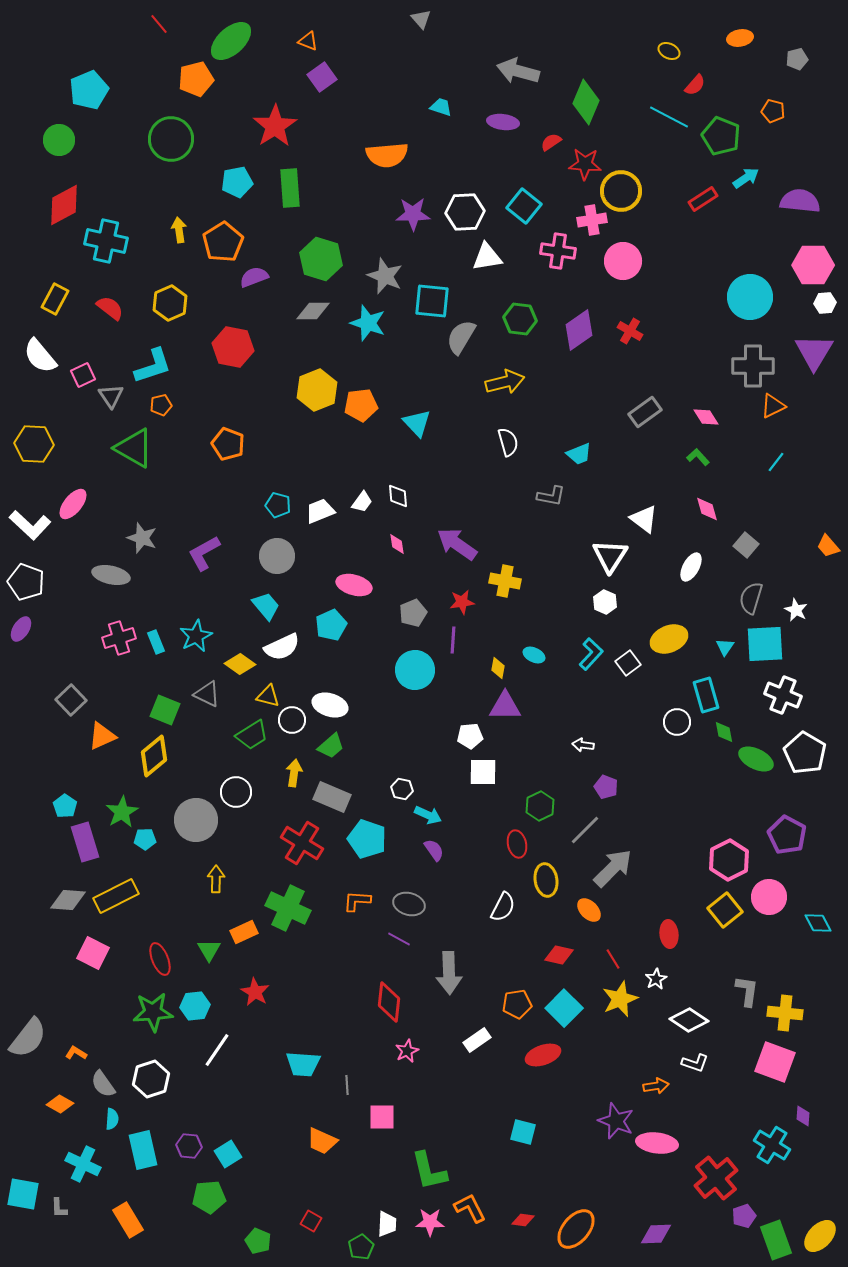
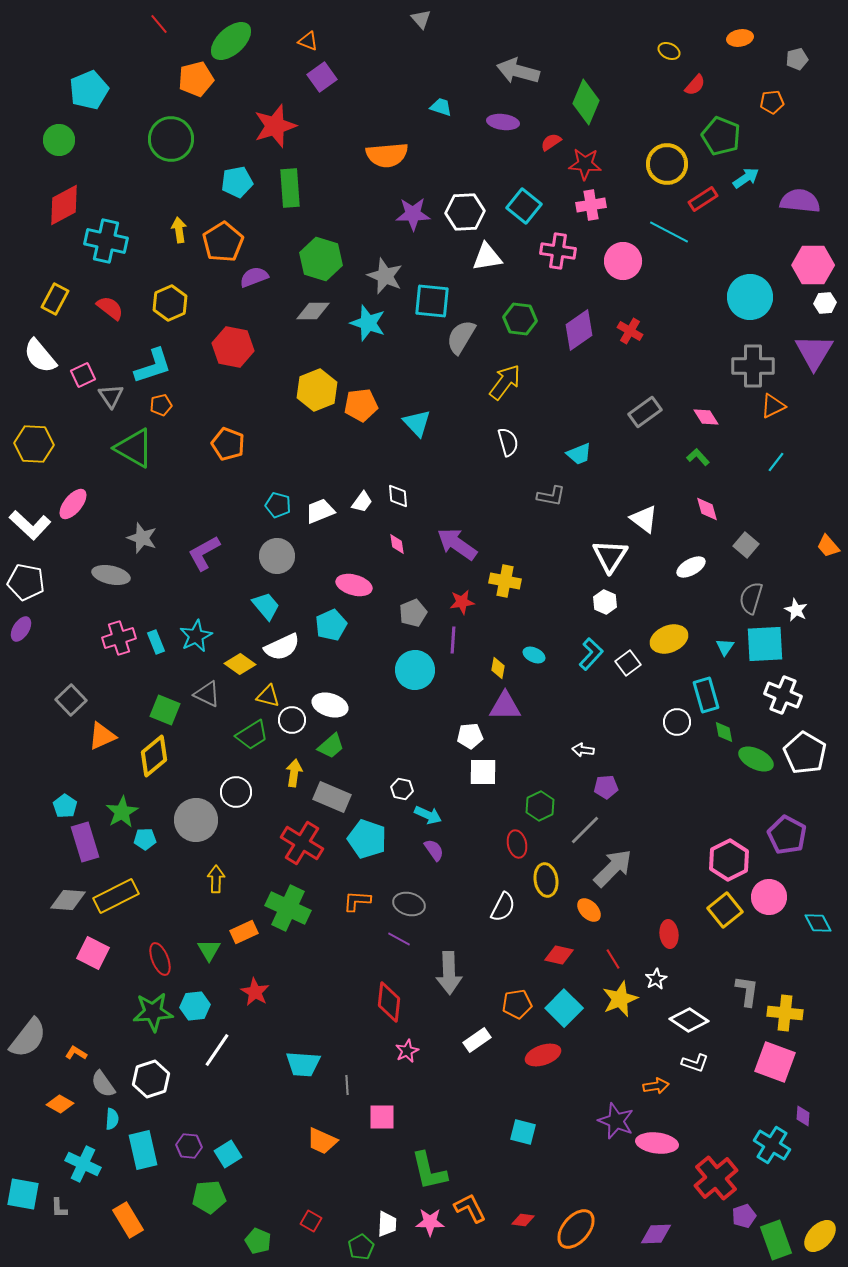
orange pentagon at (773, 111): moved 1 px left, 9 px up; rotated 20 degrees counterclockwise
cyan line at (669, 117): moved 115 px down
red star at (275, 126): rotated 15 degrees clockwise
yellow circle at (621, 191): moved 46 px right, 27 px up
pink cross at (592, 220): moved 1 px left, 15 px up
yellow arrow at (505, 382): rotated 39 degrees counterclockwise
white ellipse at (691, 567): rotated 32 degrees clockwise
white pentagon at (26, 582): rotated 9 degrees counterclockwise
white arrow at (583, 745): moved 5 px down
purple pentagon at (606, 787): rotated 25 degrees counterclockwise
